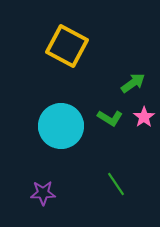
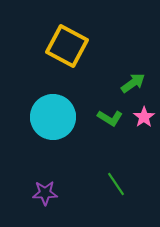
cyan circle: moved 8 px left, 9 px up
purple star: moved 2 px right
